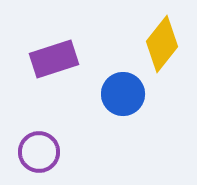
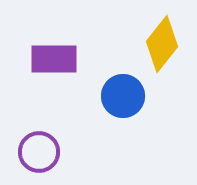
purple rectangle: rotated 18 degrees clockwise
blue circle: moved 2 px down
